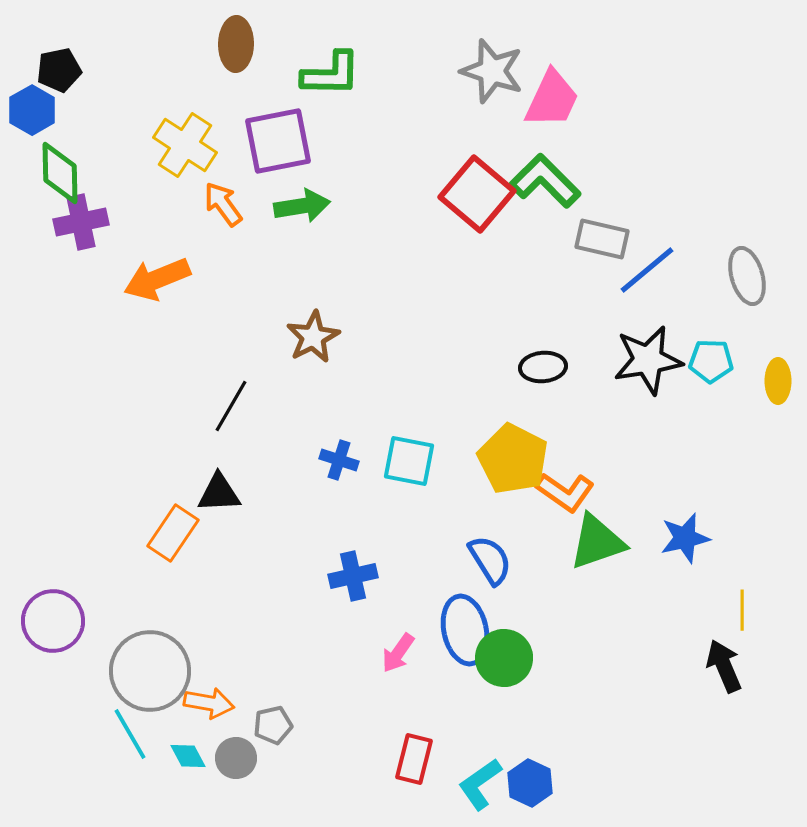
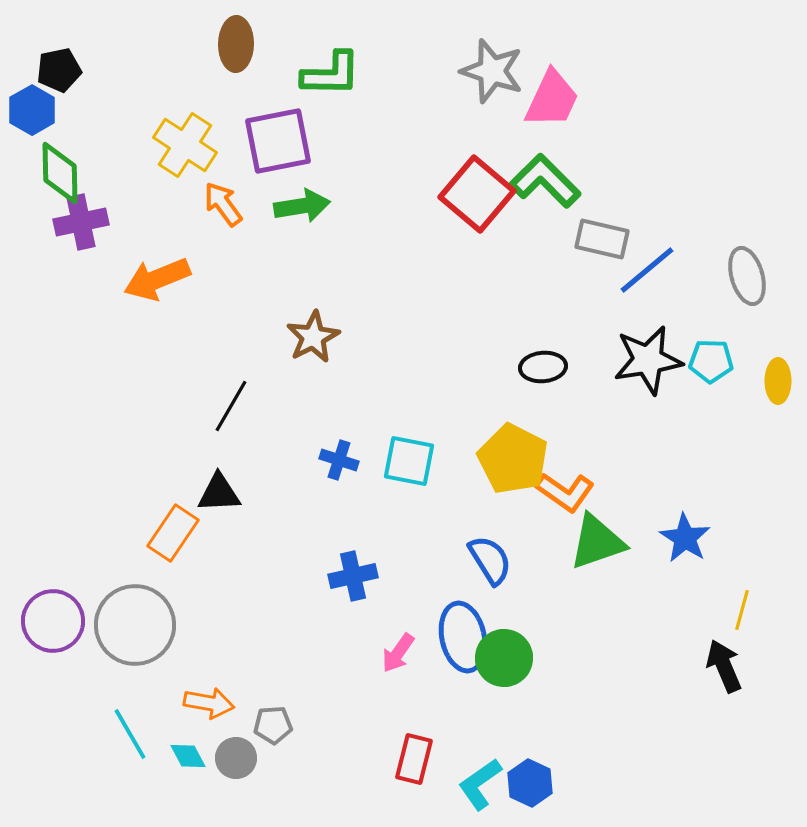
blue star at (685, 538): rotated 27 degrees counterclockwise
yellow line at (742, 610): rotated 15 degrees clockwise
blue ellipse at (465, 630): moved 2 px left, 7 px down
gray circle at (150, 671): moved 15 px left, 46 px up
gray pentagon at (273, 725): rotated 9 degrees clockwise
